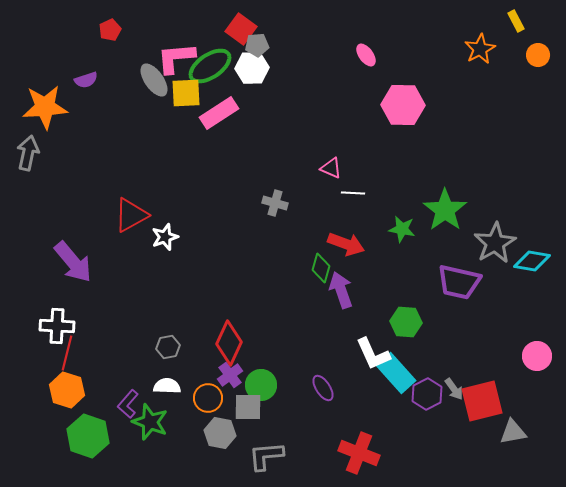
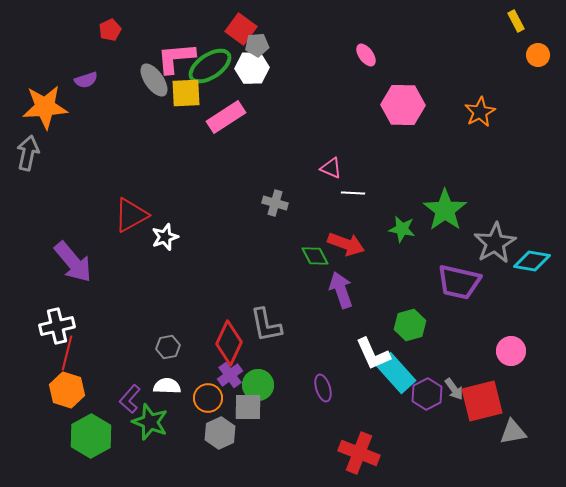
orange star at (480, 49): moved 63 px down
pink rectangle at (219, 113): moved 7 px right, 4 px down
green diamond at (321, 268): moved 6 px left, 12 px up; rotated 44 degrees counterclockwise
green hexagon at (406, 322): moved 4 px right, 3 px down; rotated 20 degrees counterclockwise
white cross at (57, 326): rotated 16 degrees counterclockwise
pink circle at (537, 356): moved 26 px left, 5 px up
green circle at (261, 385): moved 3 px left
purple ellipse at (323, 388): rotated 16 degrees clockwise
purple L-shape at (128, 404): moved 2 px right, 5 px up
gray hexagon at (220, 433): rotated 24 degrees clockwise
green hexagon at (88, 436): moved 3 px right; rotated 12 degrees clockwise
gray L-shape at (266, 456): moved 131 px up; rotated 96 degrees counterclockwise
